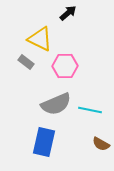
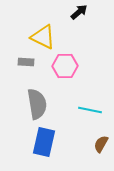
black arrow: moved 11 px right, 1 px up
yellow triangle: moved 3 px right, 2 px up
gray rectangle: rotated 35 degrees counterclockwise
gray semicircle: moved 19 px left; rotated 76 degrees counterclockwise
brown semicircle: rotated 90 degrees clockwise
